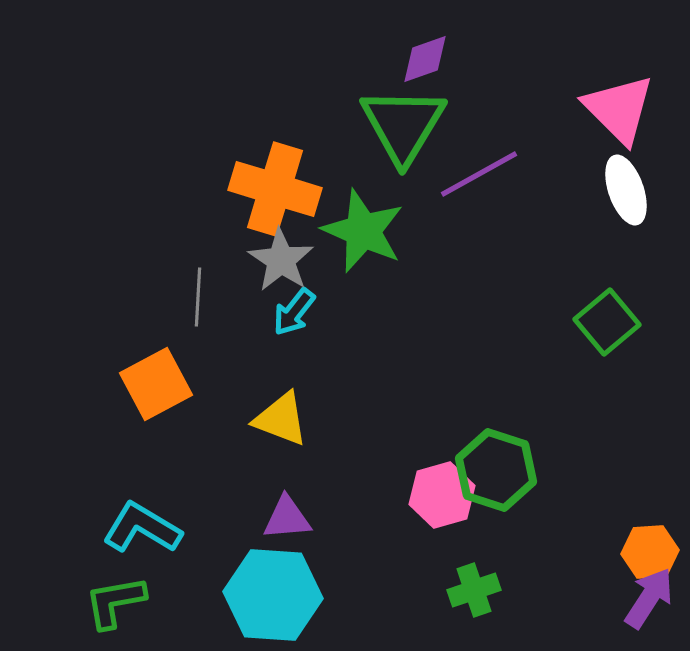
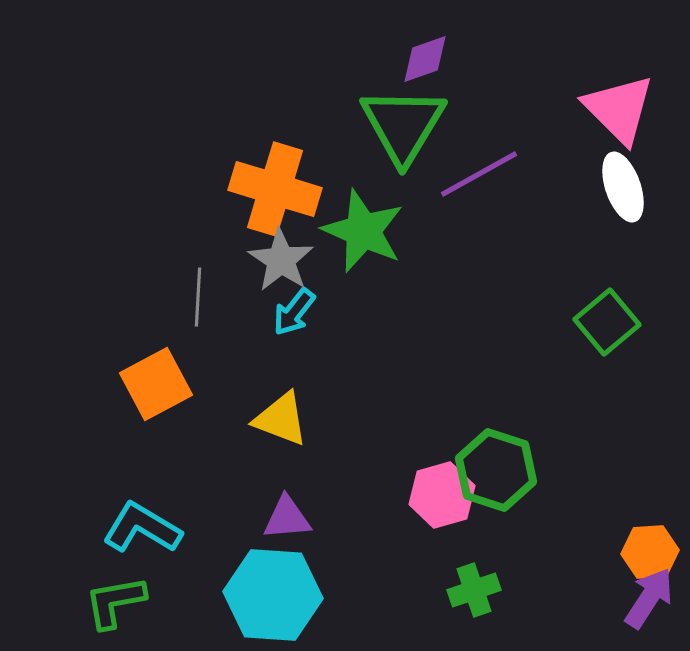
white ellipse: moved 3 px left, 3 px up
